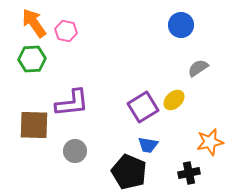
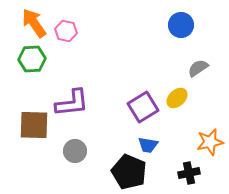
yellow ellipse: moved 3 px right, 2 px up
